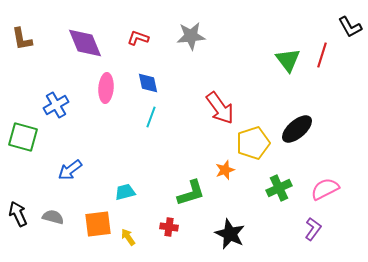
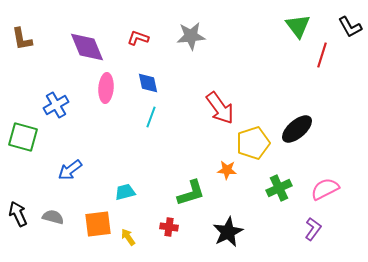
purple diamond: moved 2 px right, 4 px down
green triangle: moved 10 px right, 34 px up
orange star: moved 2 px right; rotated 24 degrees clockwise
black star: moved 2 px left, 2 px up; rotated 20 degrees clockwise
